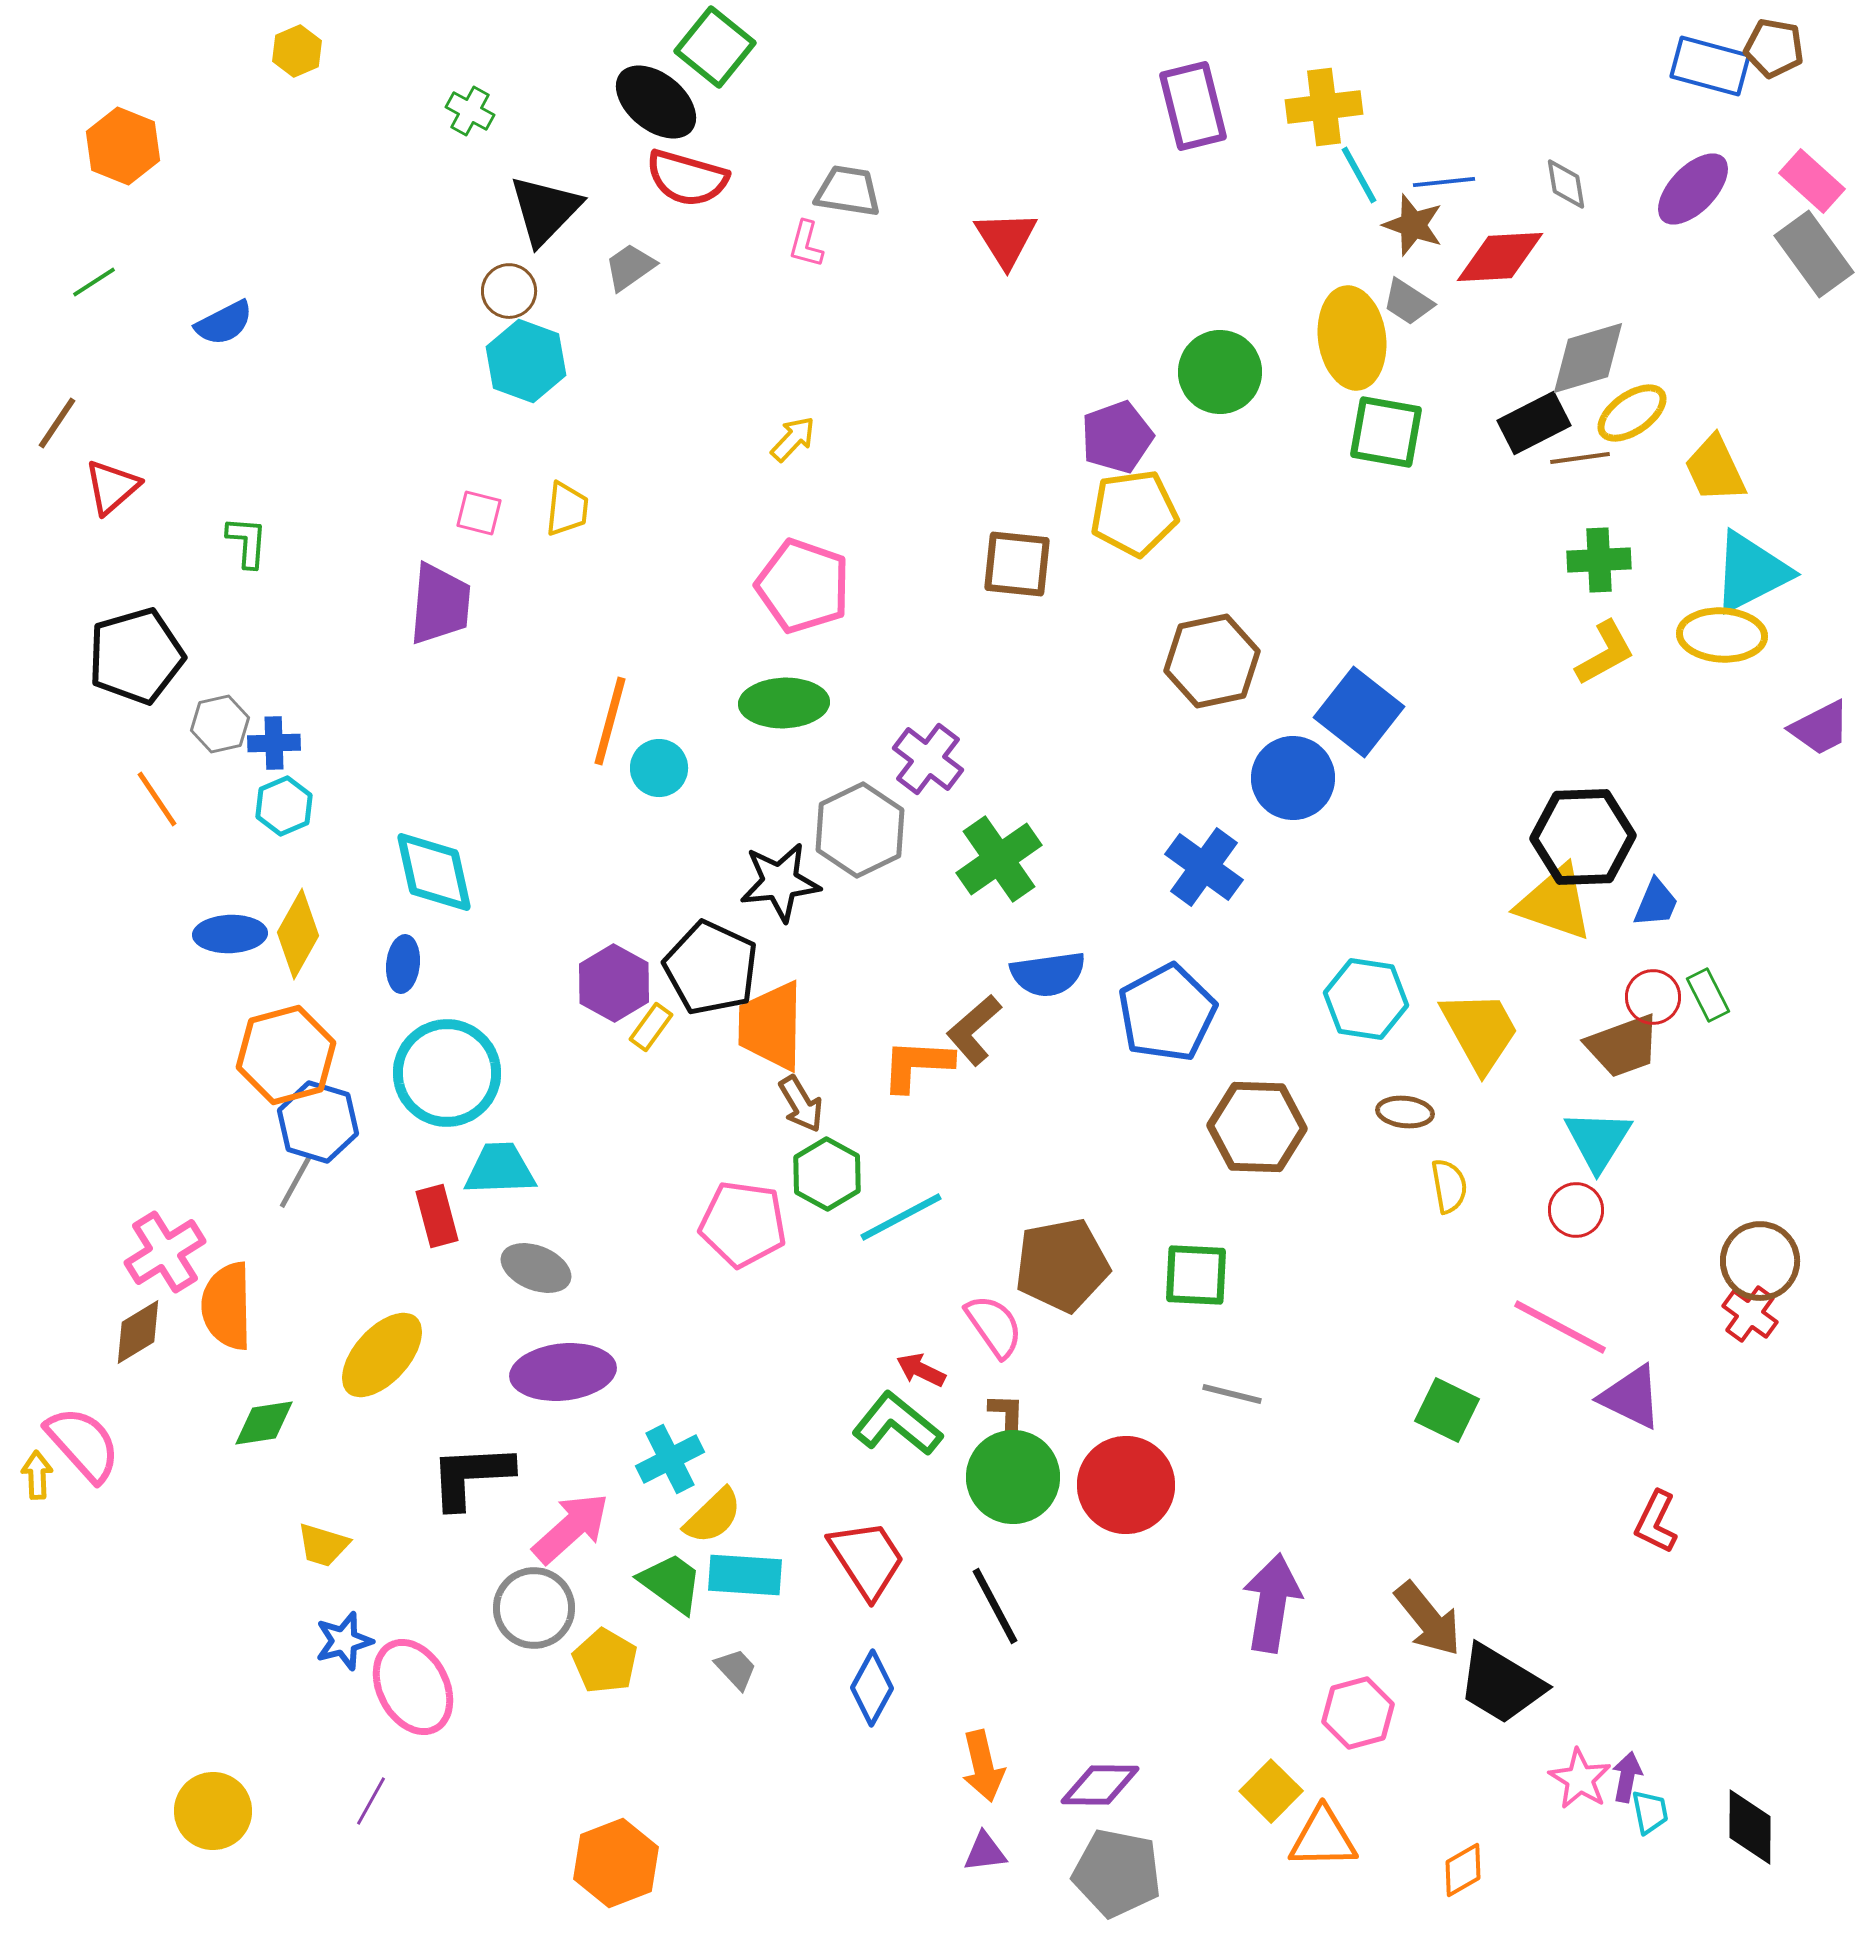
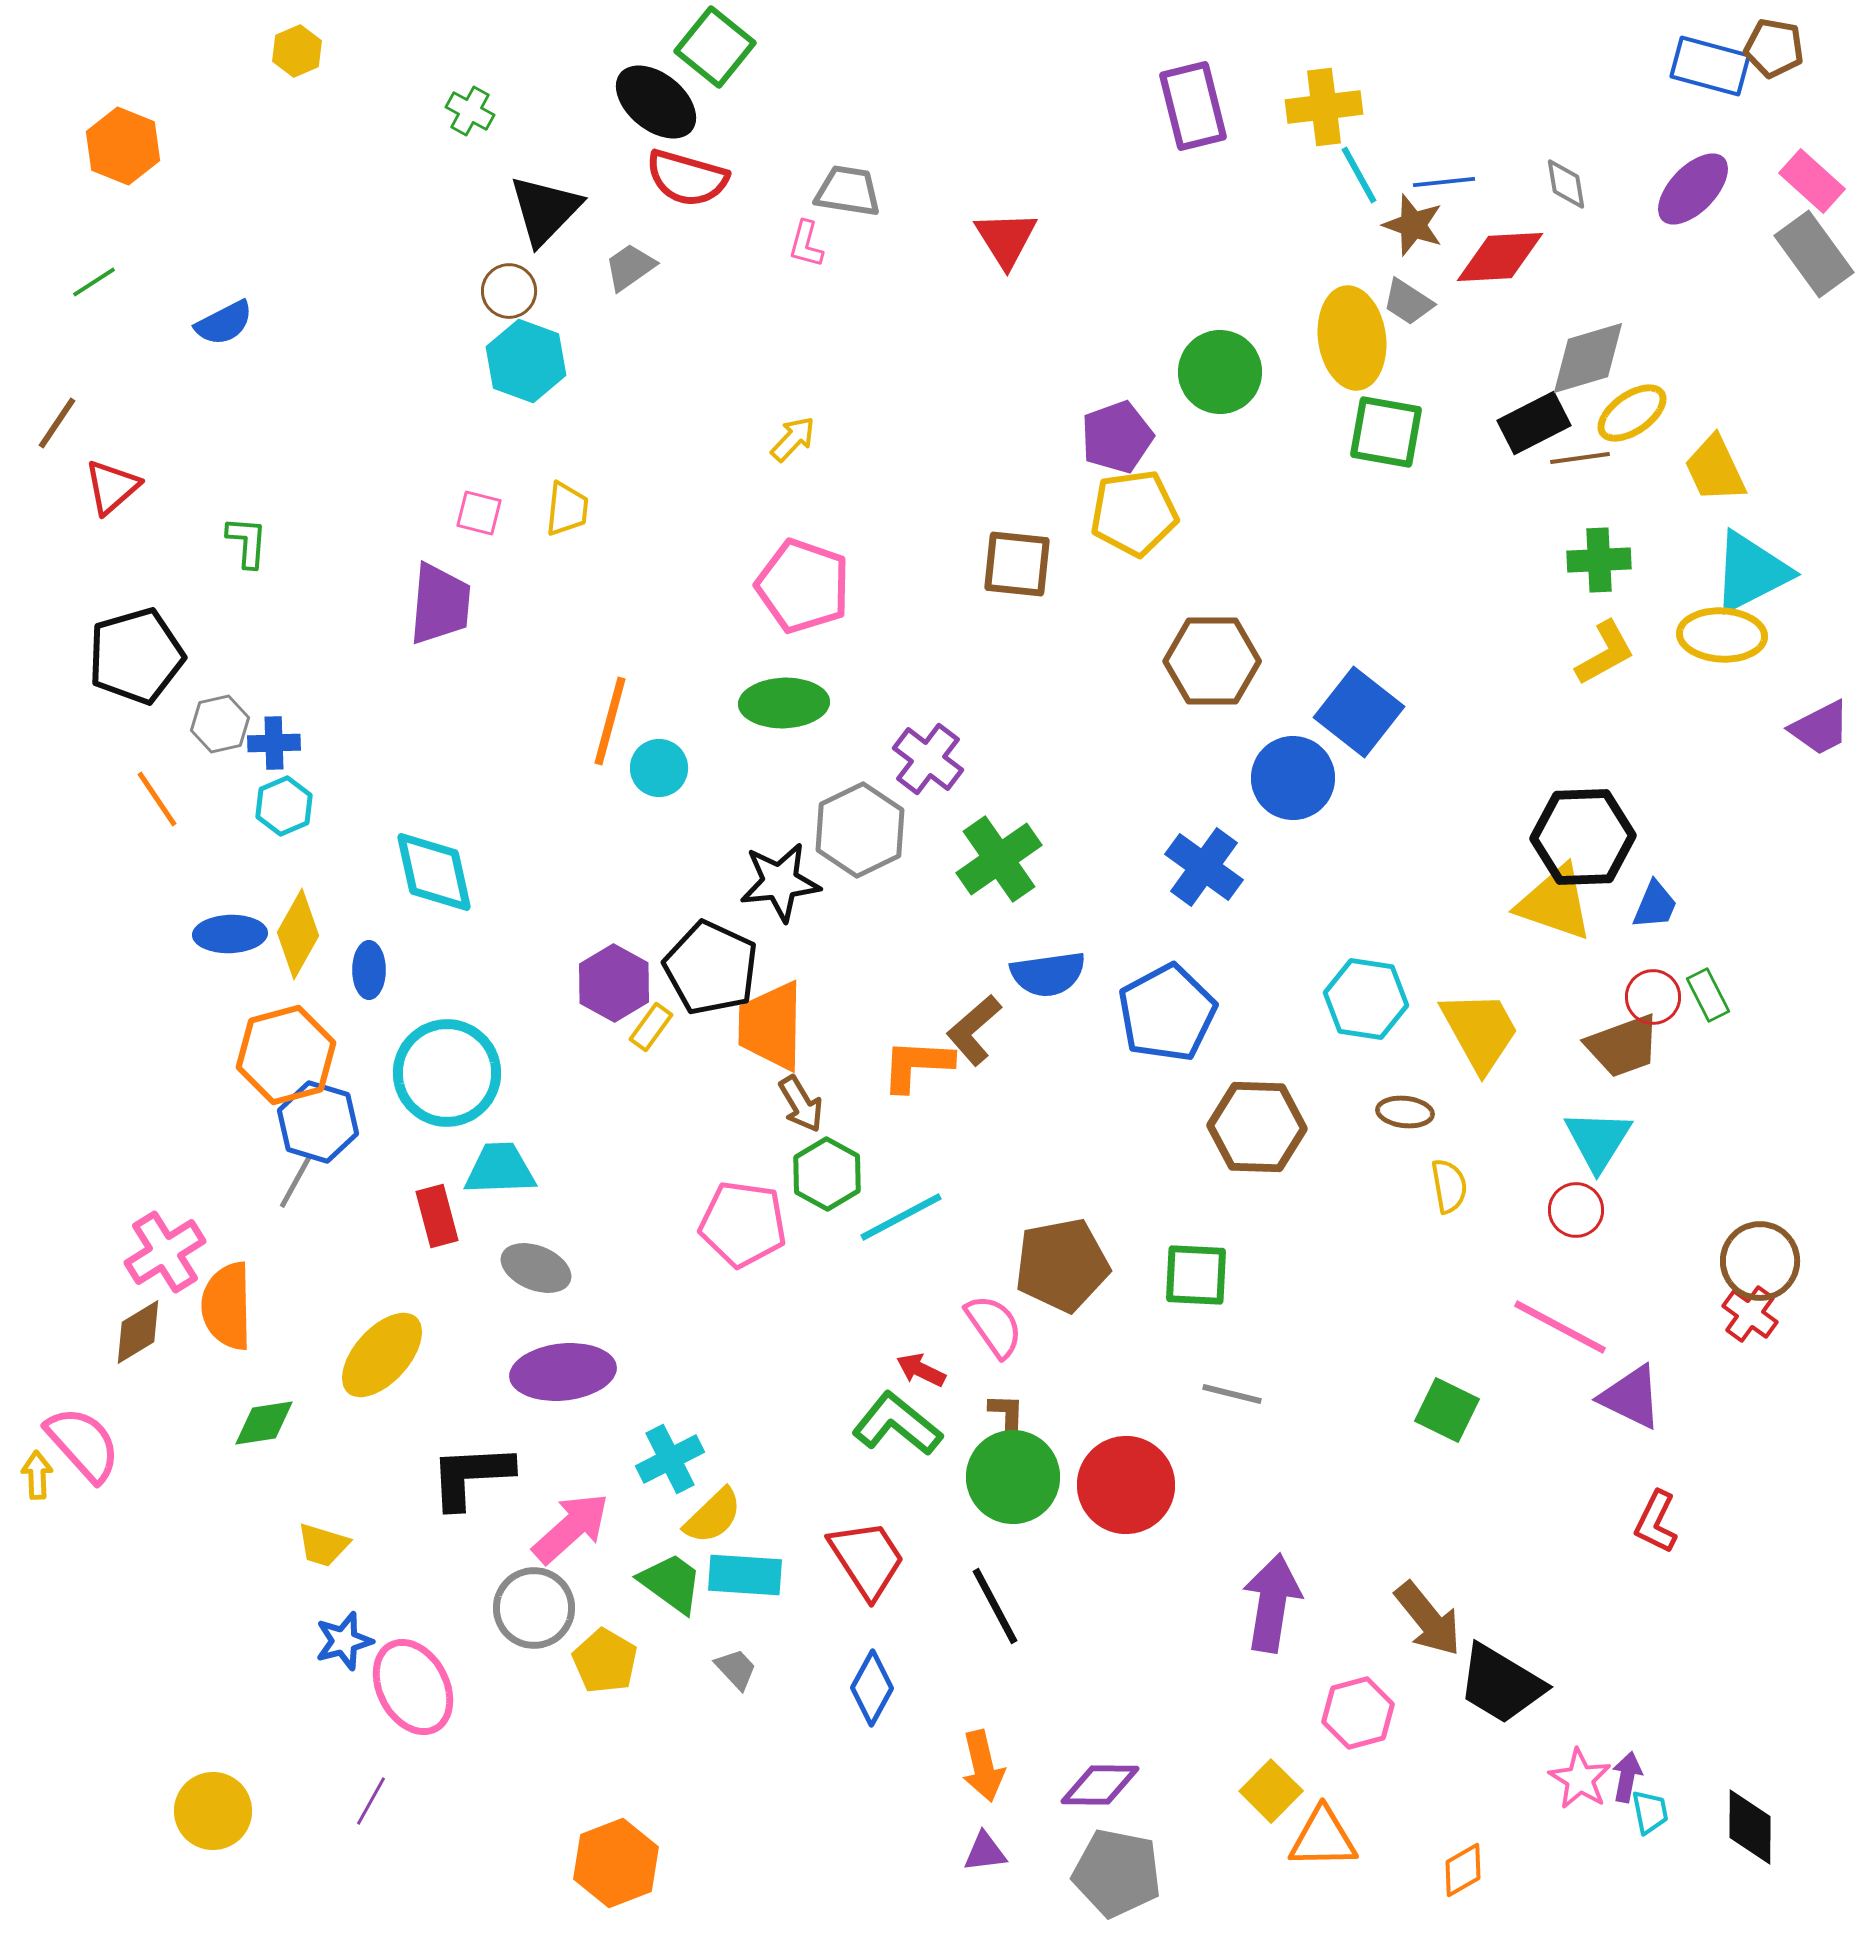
brown hexagon at (1212, 661): rotated 12 degrees clockwise
blue trapezoid at (1656, 903): moved 1 px left, 2 px down
blue ellipse at (403, 964): moved 34 px left, 6 px down; rotated 6 degrees counterclockwise
